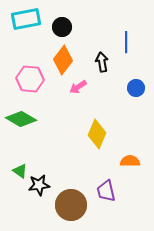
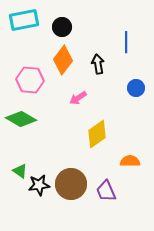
cyan rectangle: moved 2 px left, 1 px down
black arrow: moved 4 px left, 2 px down
pink hexagon: moved 1 px down
pink arrow: moved 11 px down
yellow diamond: rotated 32 degrees clockwise
purple trapezoid: rotated 10 degrees counterclockwise
brown circle: moved 21 px up
